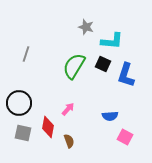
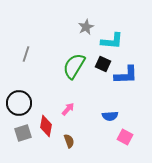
gray star: rotated 28 degrees clockwise
blue L-shape: rotated 110 degrees counterclockwise
red diamond: moved 2 px left, 1 px up
gray square: rotated 30 degrees counterclockwise
